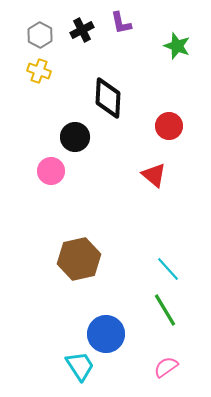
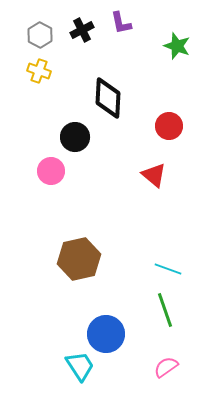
cyan line: rotated 28 degrees counterclockwise
green line: rotated 12 degrees clockwise
